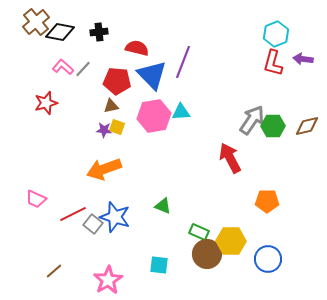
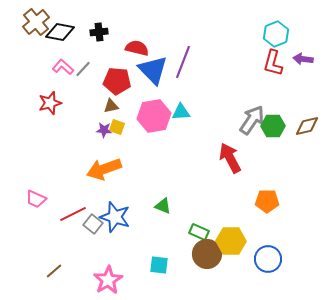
blue triangle: moved 1 px right, 5 px up
red star: moved 4 px right
